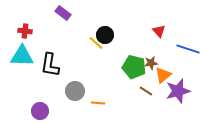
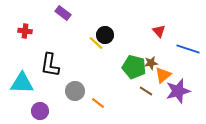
cyan triangle: moved 27 px down
orange line: rotated 32 degrees clockwise
